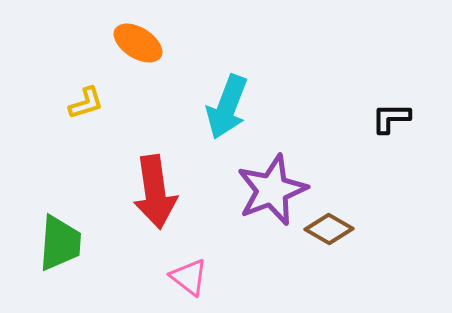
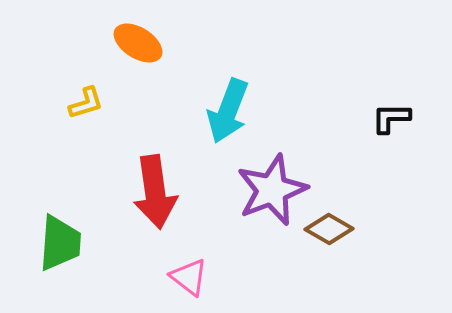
cyan arrow: moved 1 px right, 4 px down
